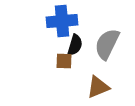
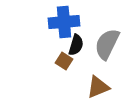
blue cross: moved 2 px right, 1 px down
black semicircle: moved 1 px right
brown square: rotated 30 degrees clockwise
